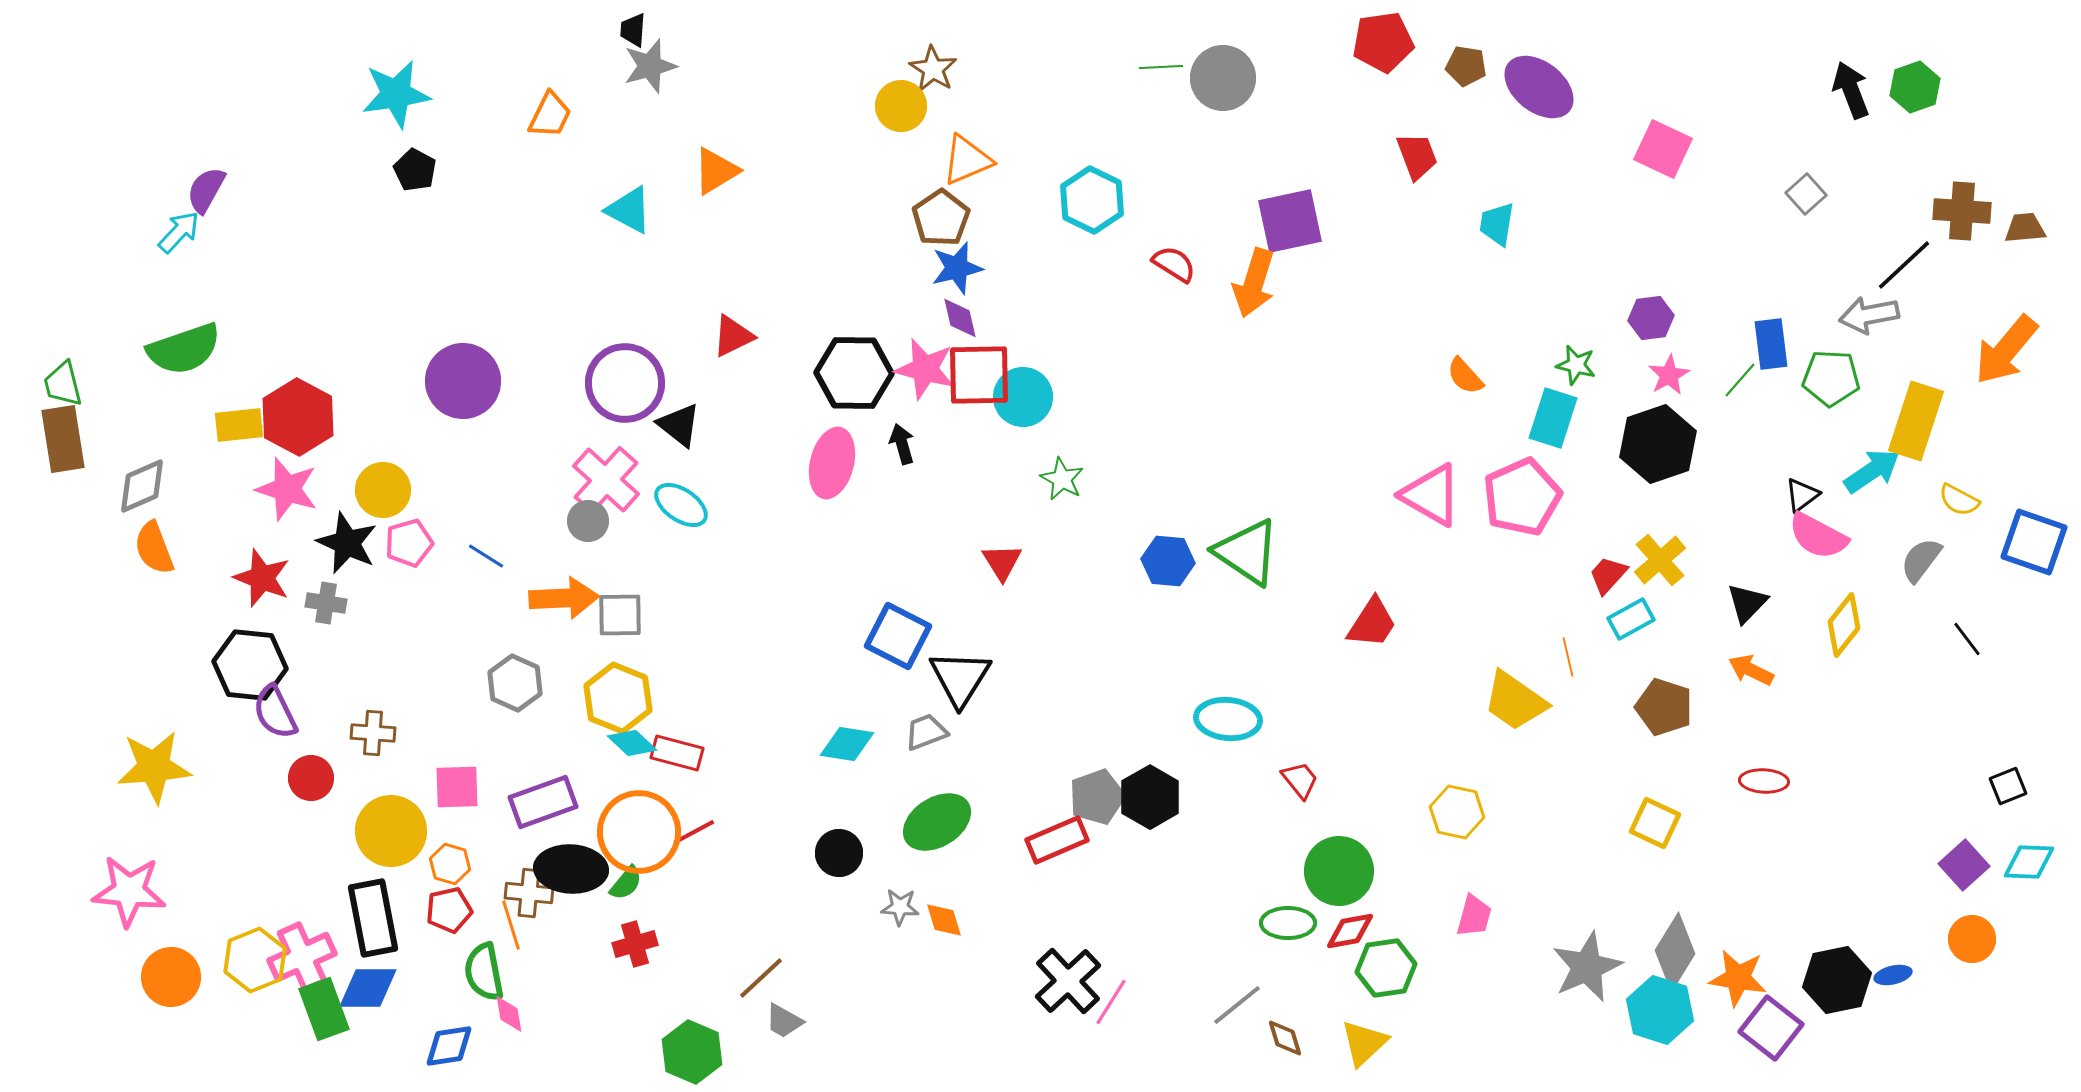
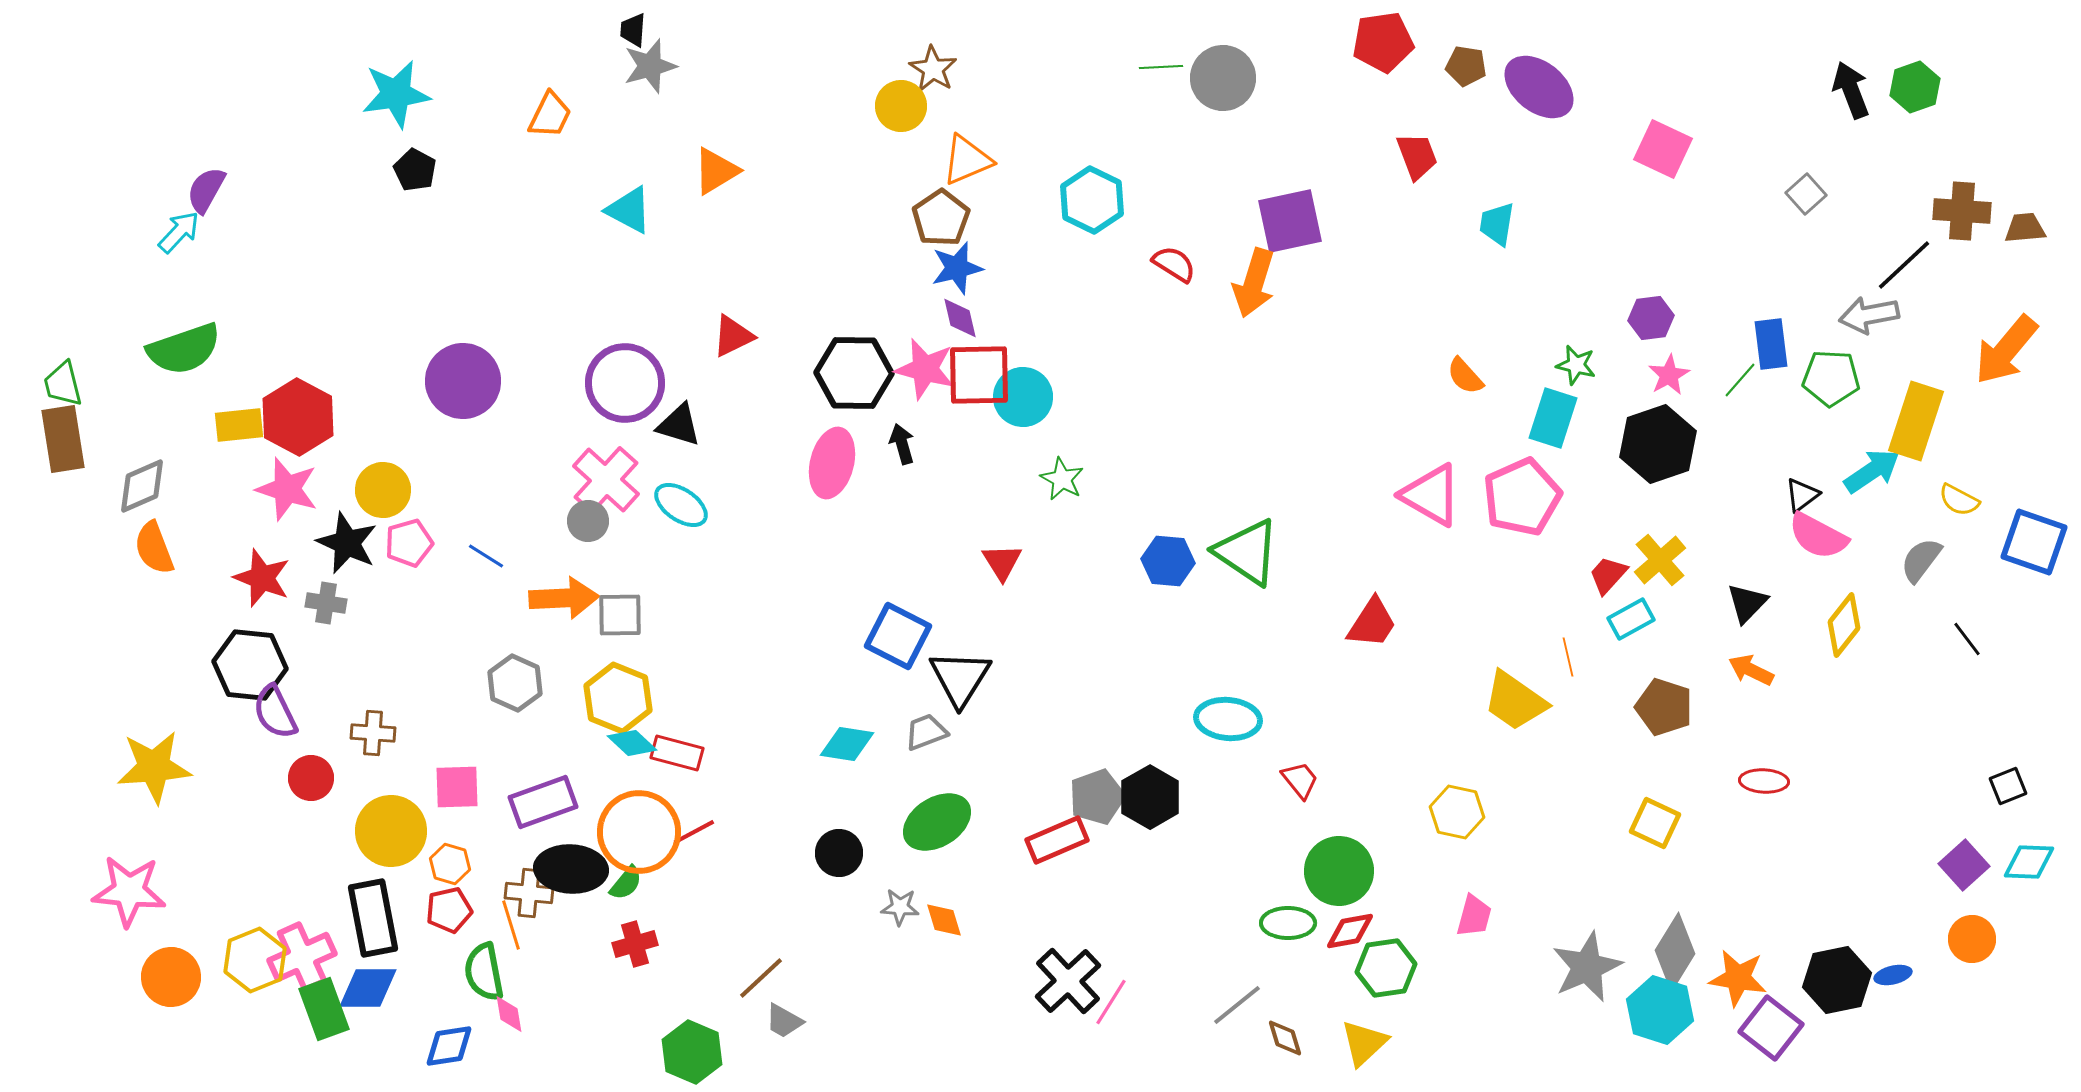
black triangle at (679, 425): rotated 21 degrees counterclockwise
